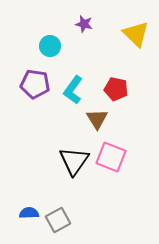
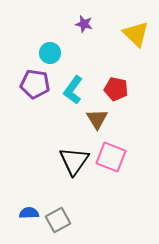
cyan circle: moved 7 px down
